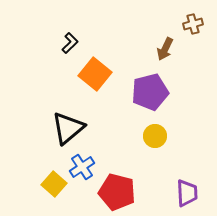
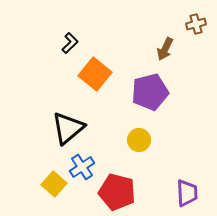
brown cross: moved 3 px right
yellow circle: moved 16 px left, 4 px down
